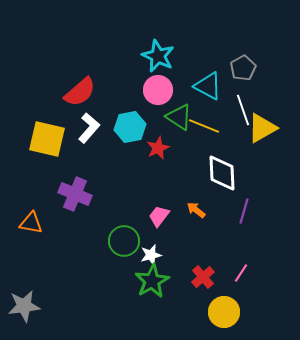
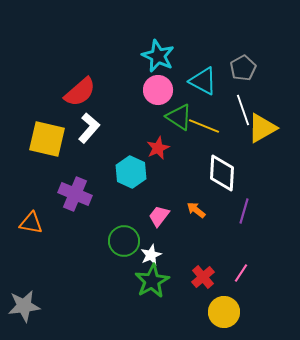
cyan triangle: moved 5 px left, 5 px up
cyan hexagon: moved 1 px right, 45 px down; rotated 24 degrees counterclockwise
white diamond: rotated 6 degrees clockwise
white star: rotated 10 degrees counterclockwise
